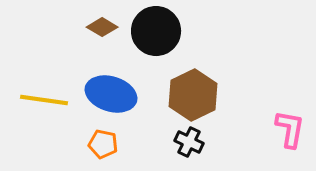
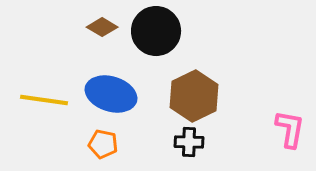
brown hexagon: moved 1 px right, 1 px down
black cross: rotated 24 degrees counterclockwise
